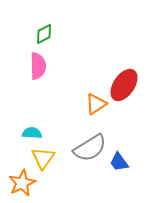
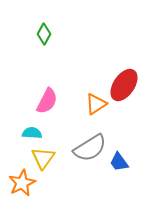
green diamond: rotated 35 degrees counterclockwise
pink semicircle: moved 9 px right, 35 px down; rotated 28 degrees clockwise
